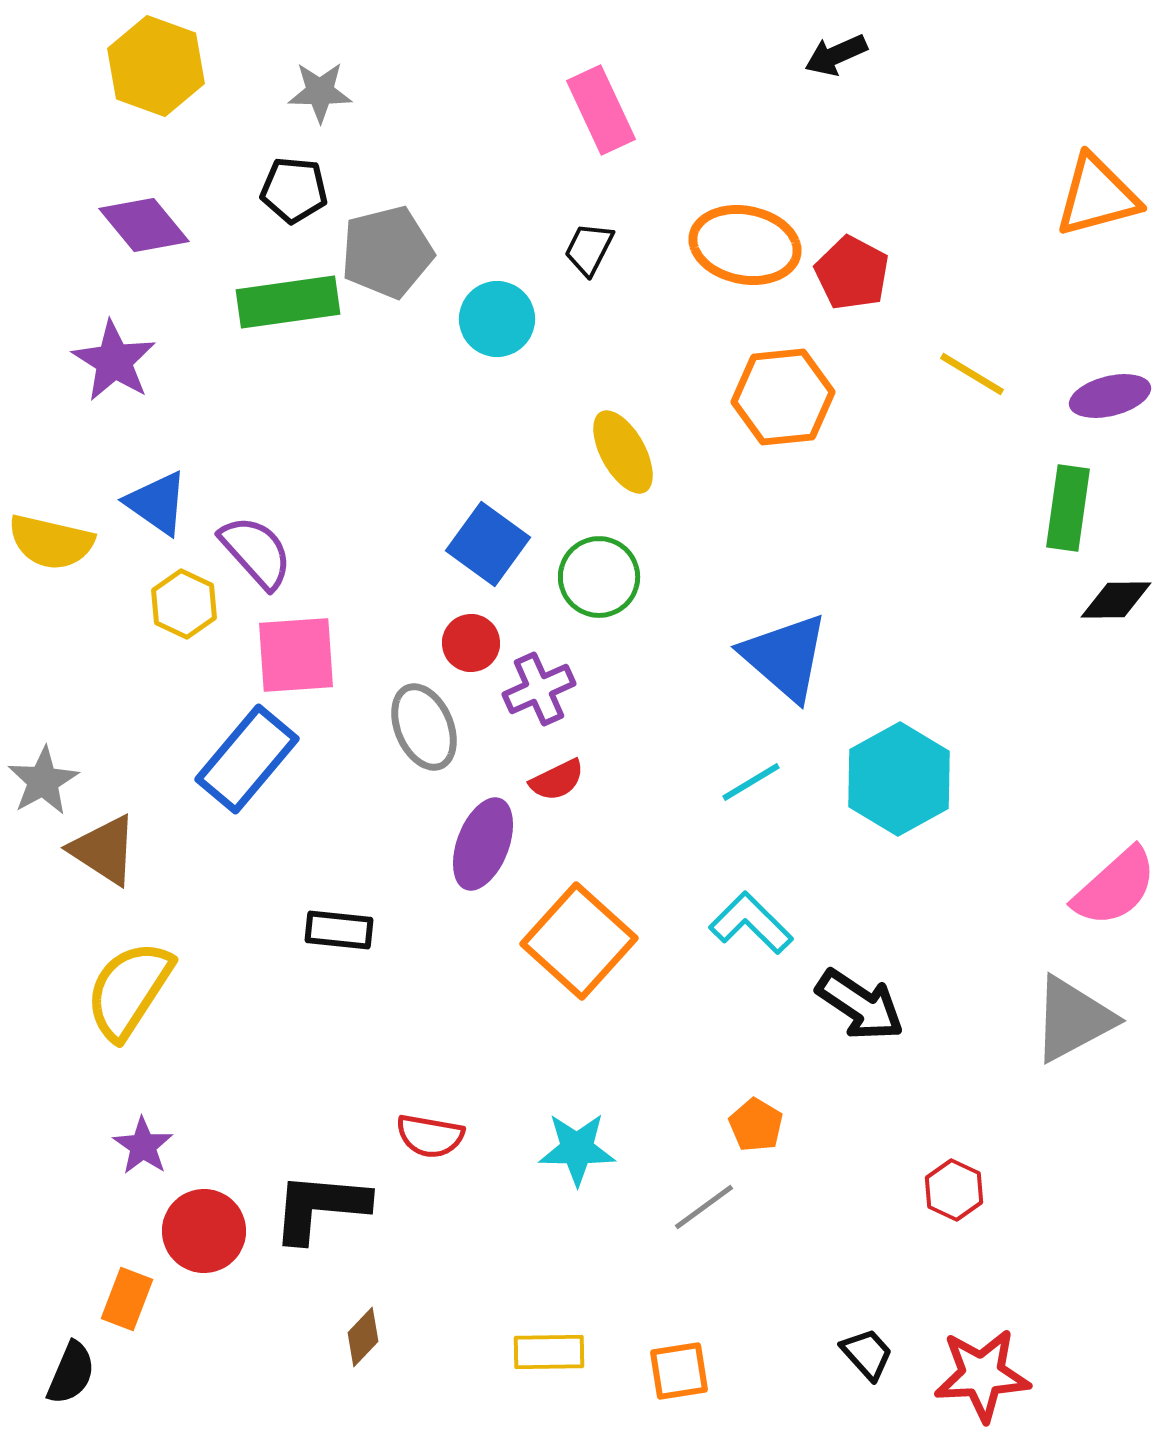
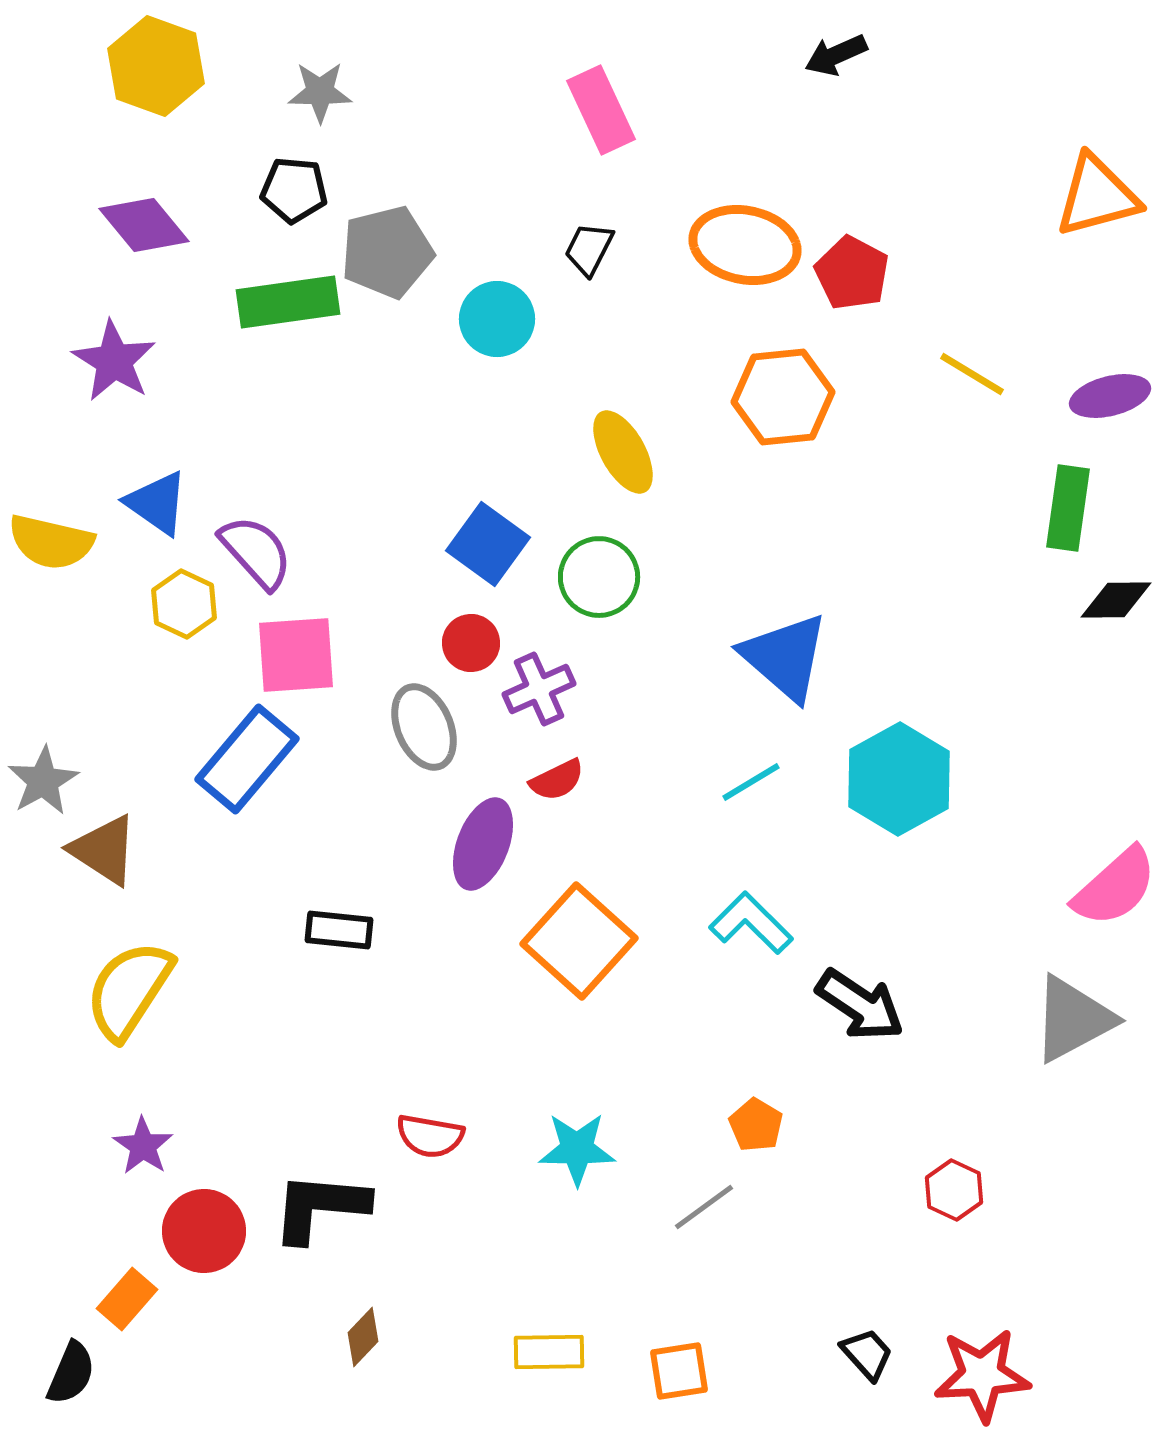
orange rectangle at (127, 1299): rotated 20 degrees clockwise
